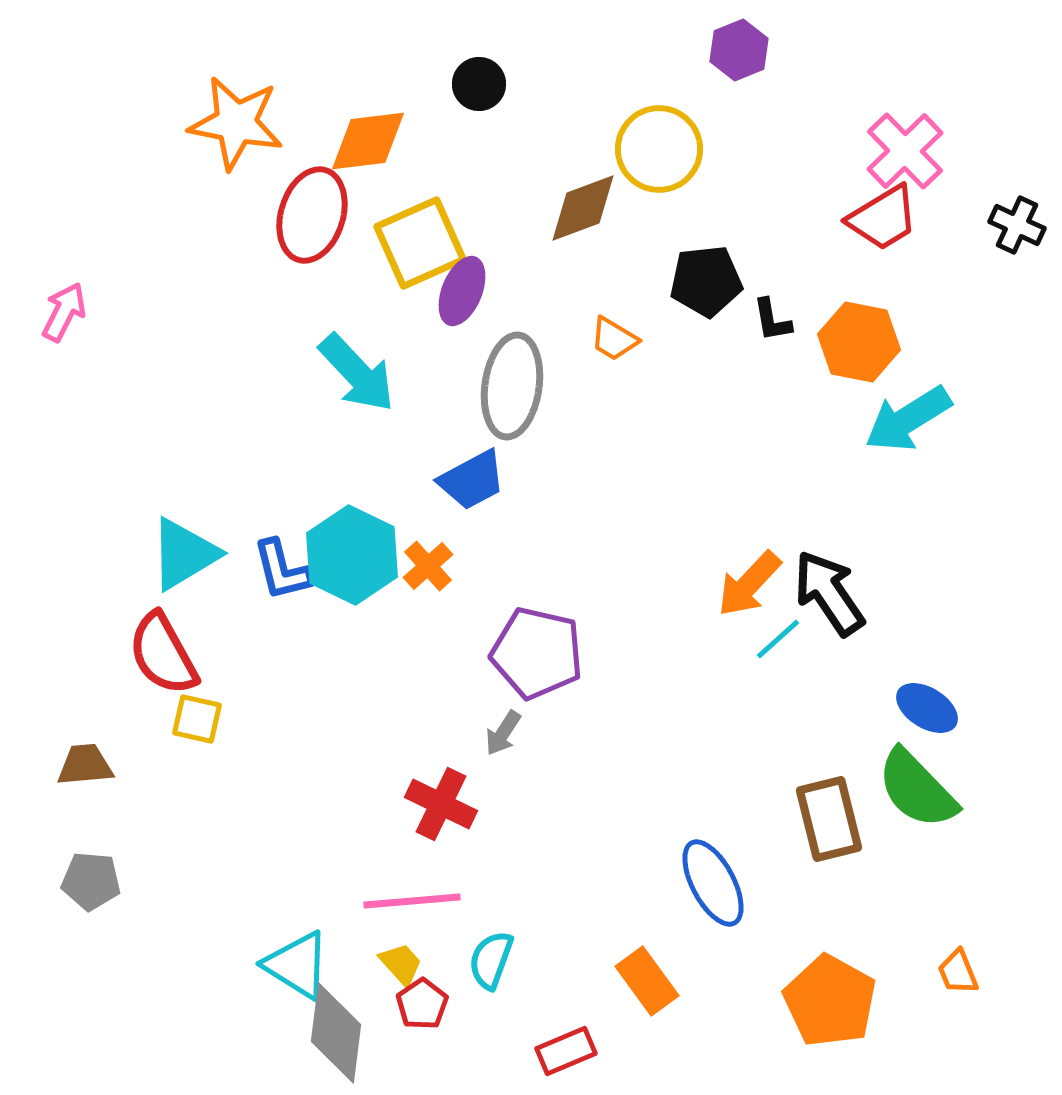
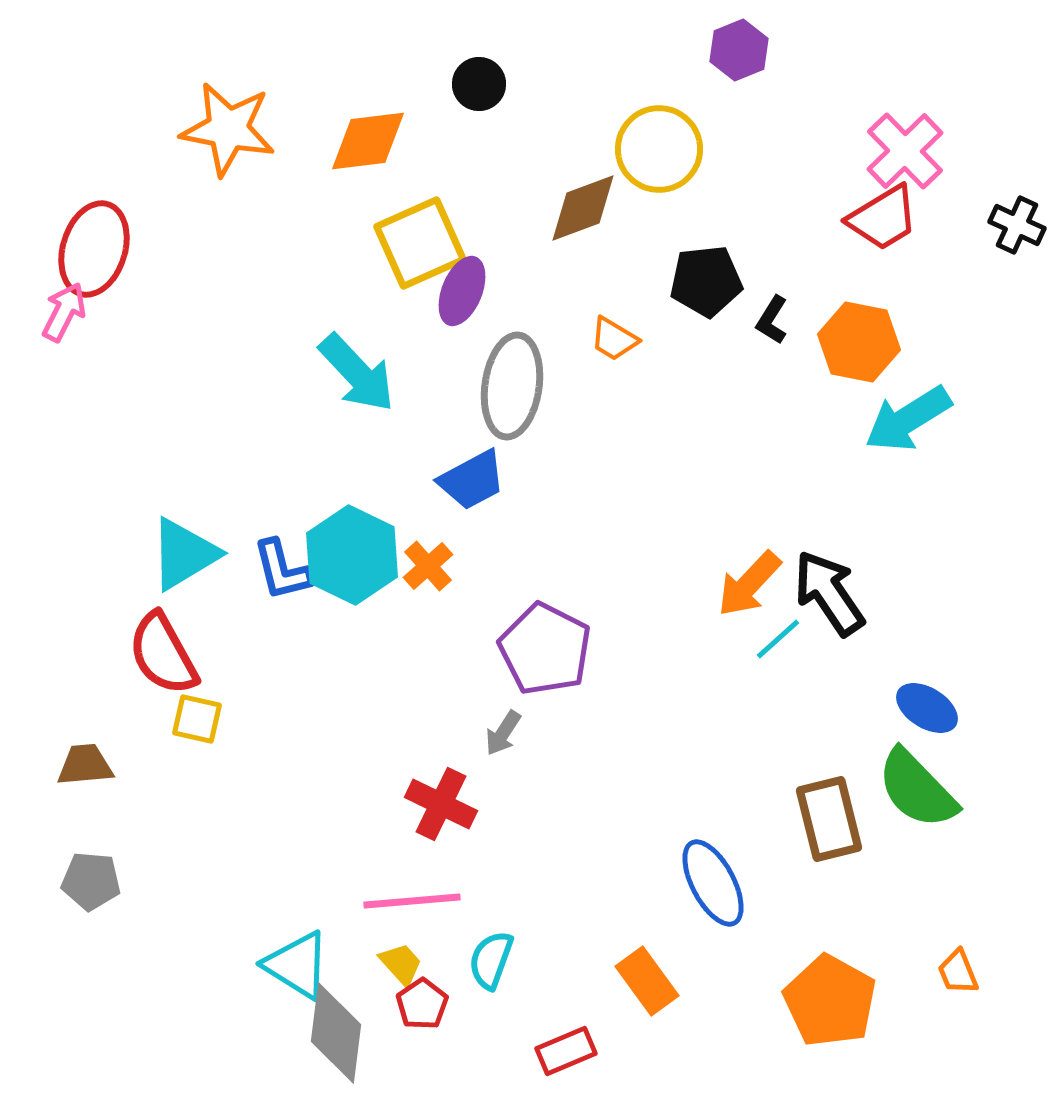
orange star at (236, 123): moved 8 px left, 6 px down
red ellipse at (312, 215): moved 218 px left, 34 px down
black L-shape at (772, 320): rotated 42 degrees clockwise
purple pentagon at (537, 653): moved 8 px right, 4 px up; rotated 14 degrees clockwise
